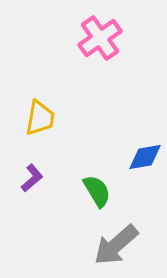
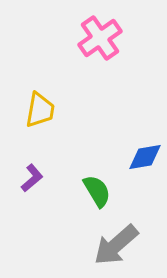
yellow trapezoid: moved 8 px up
